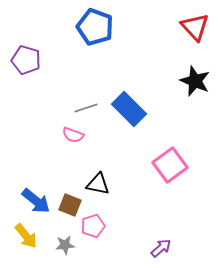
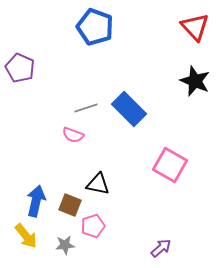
purple pentagon: moved 6 px left, 8 px down; rotated 8 degrees clockwise
pink square: rotated 24 degrees counterclockwise
blue arrow: rotated 116 degrees counterclockwise
